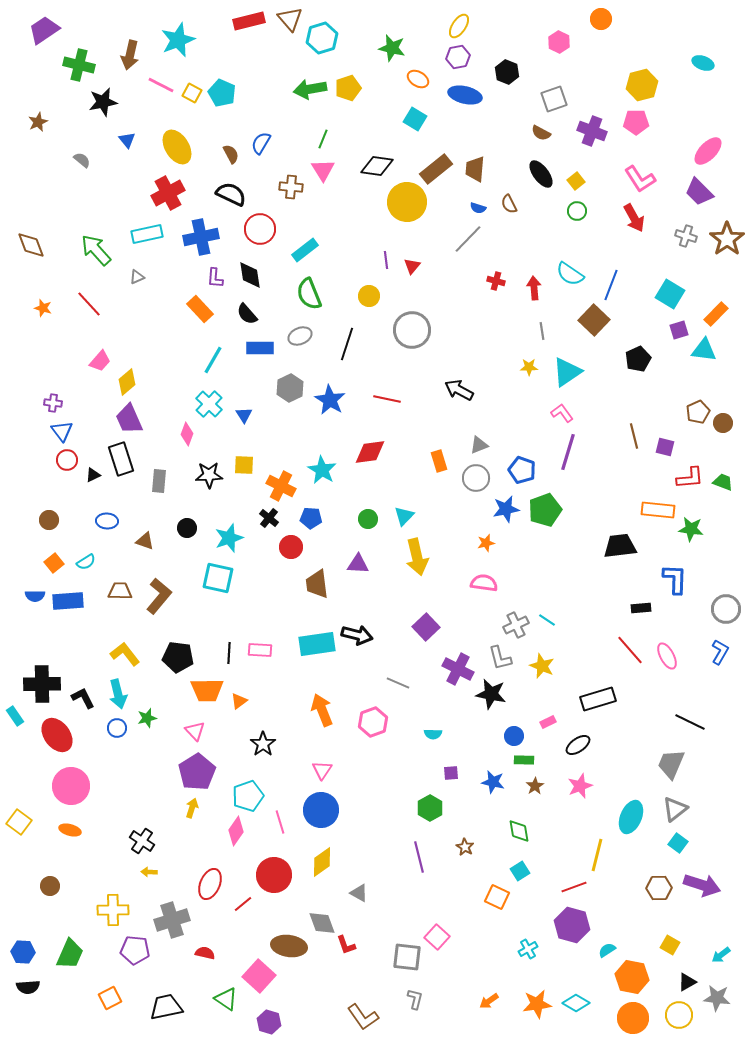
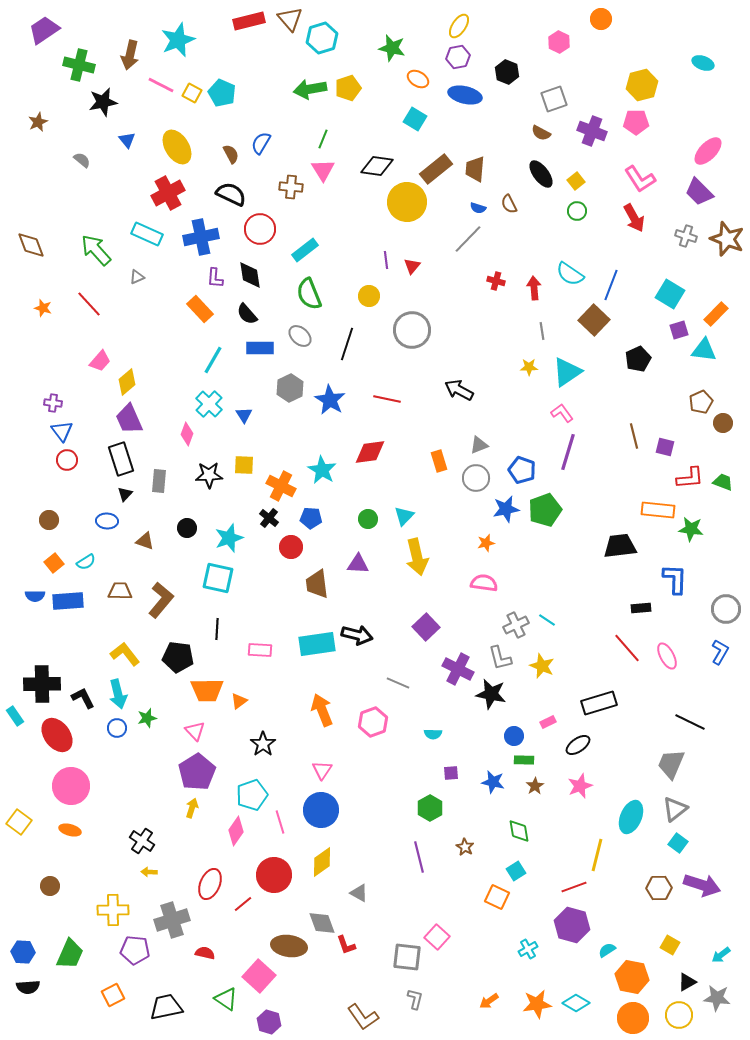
cyan rectangle at (147, 234): rotated 36 degrees clockwise
brown star at (727, 239): rotated 16 degrees counterclockwise
gray ellipse at (300, 336): rotated 65 degrees clockwise
brown pentagon at (698, 412): moved 3 px right, 10 px up
black triangle at (93, 475): moved 32 px right, 19 px down; rotated 21 degrees counterclockwise
brown L-shape at (159, 596): moved 2 px right, 4 px down
red line at (630, 650): moved 3 px left, 2 px up
black line at (229, 653): moved 12 px left, 24 px up
black rectangle at (598, 699): moved 1 px right, 4 px down
cyan pentagon at (248, 796): moved 4 px right, 1 px up
cyan square at (520, 871): moved 4 px left
orange square at (110, 998): moved 3 px right, 3 px up
